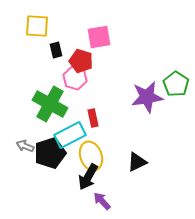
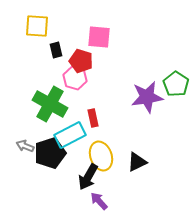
pink square: rotated 15 degrees clockwise
yellow ellipse: moved 10 px right
purple arrow: moved 3 px left
